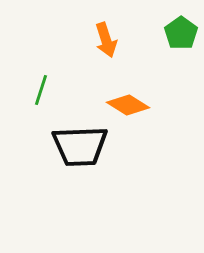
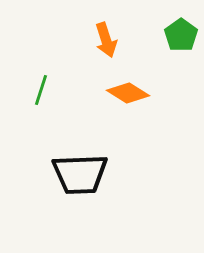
green pentagon: moved 2 px down
orange diamond: moved 12 px up
black trapezoid: moved 28 px down
